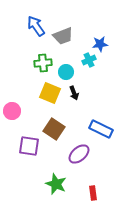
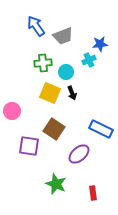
black arrow: moved 2 px left
